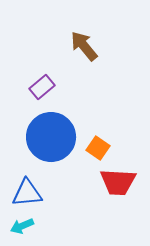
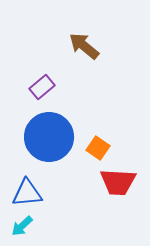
brown arrow: rotated 12 degrees counterclockwise
blue circle: moved 2 px left
cyan arrow: rotated 20 degrees counterclockwise
